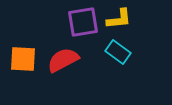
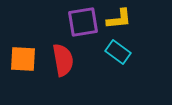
red semicircle: rotated 108 degrees clockwise
